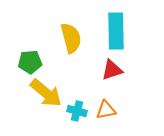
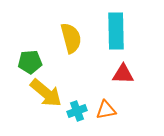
red triangle: moved 11 px right, 4 px down; rotated 20 degrees clockwise
cyan cross: rotated 36 degrees counterclockwise
